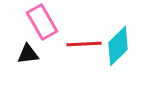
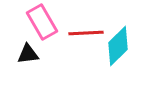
red line: moved 2 px right, 11 px up
